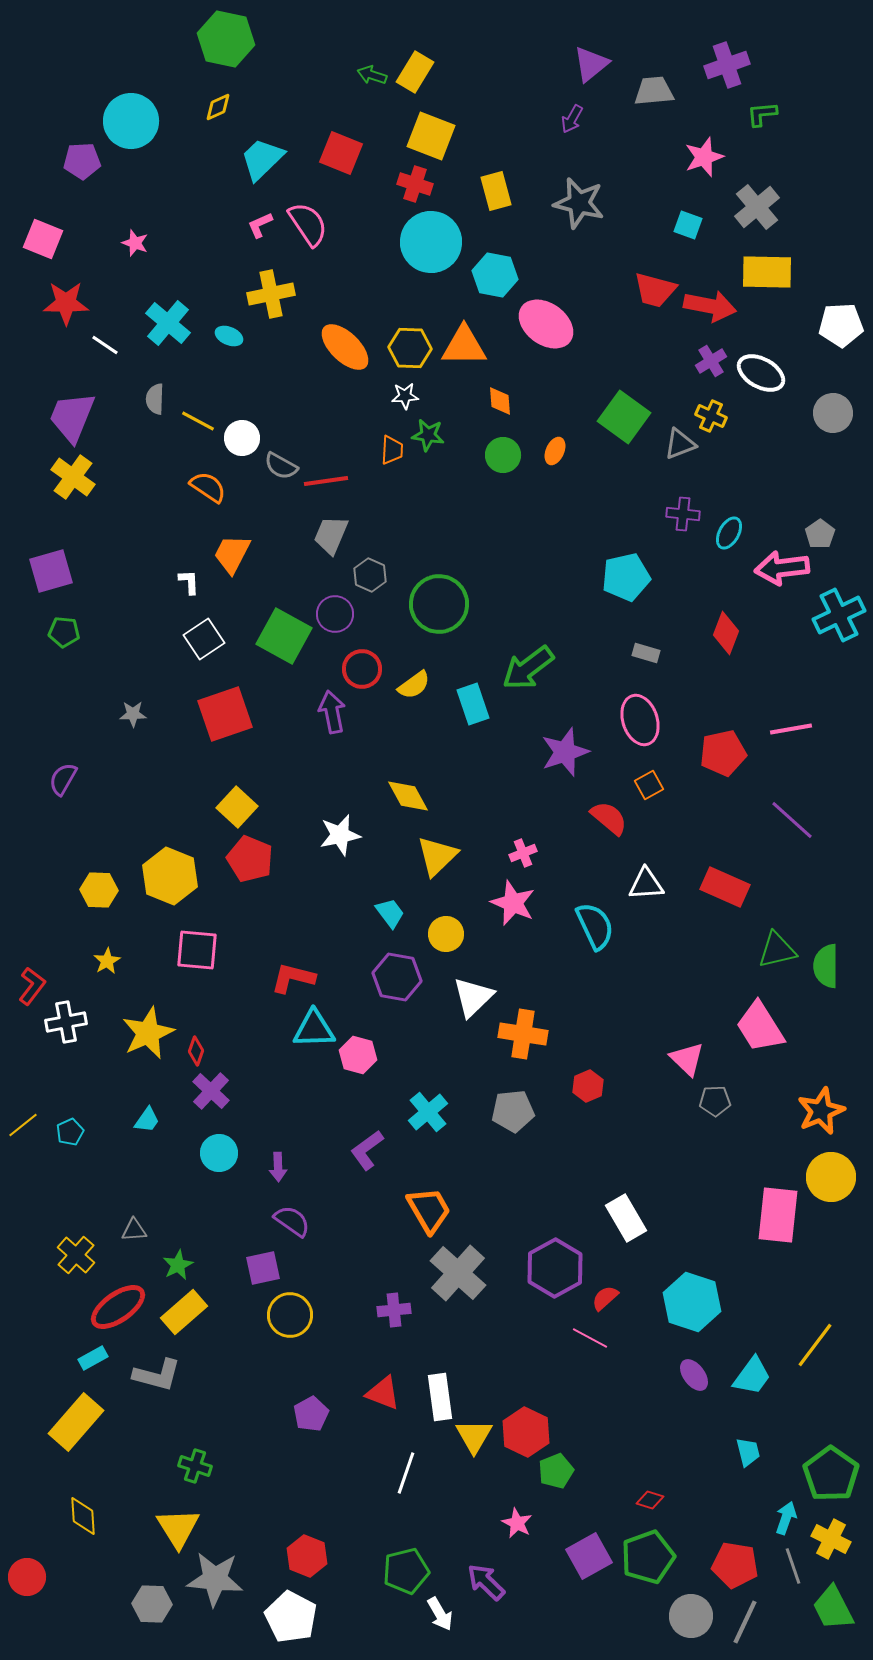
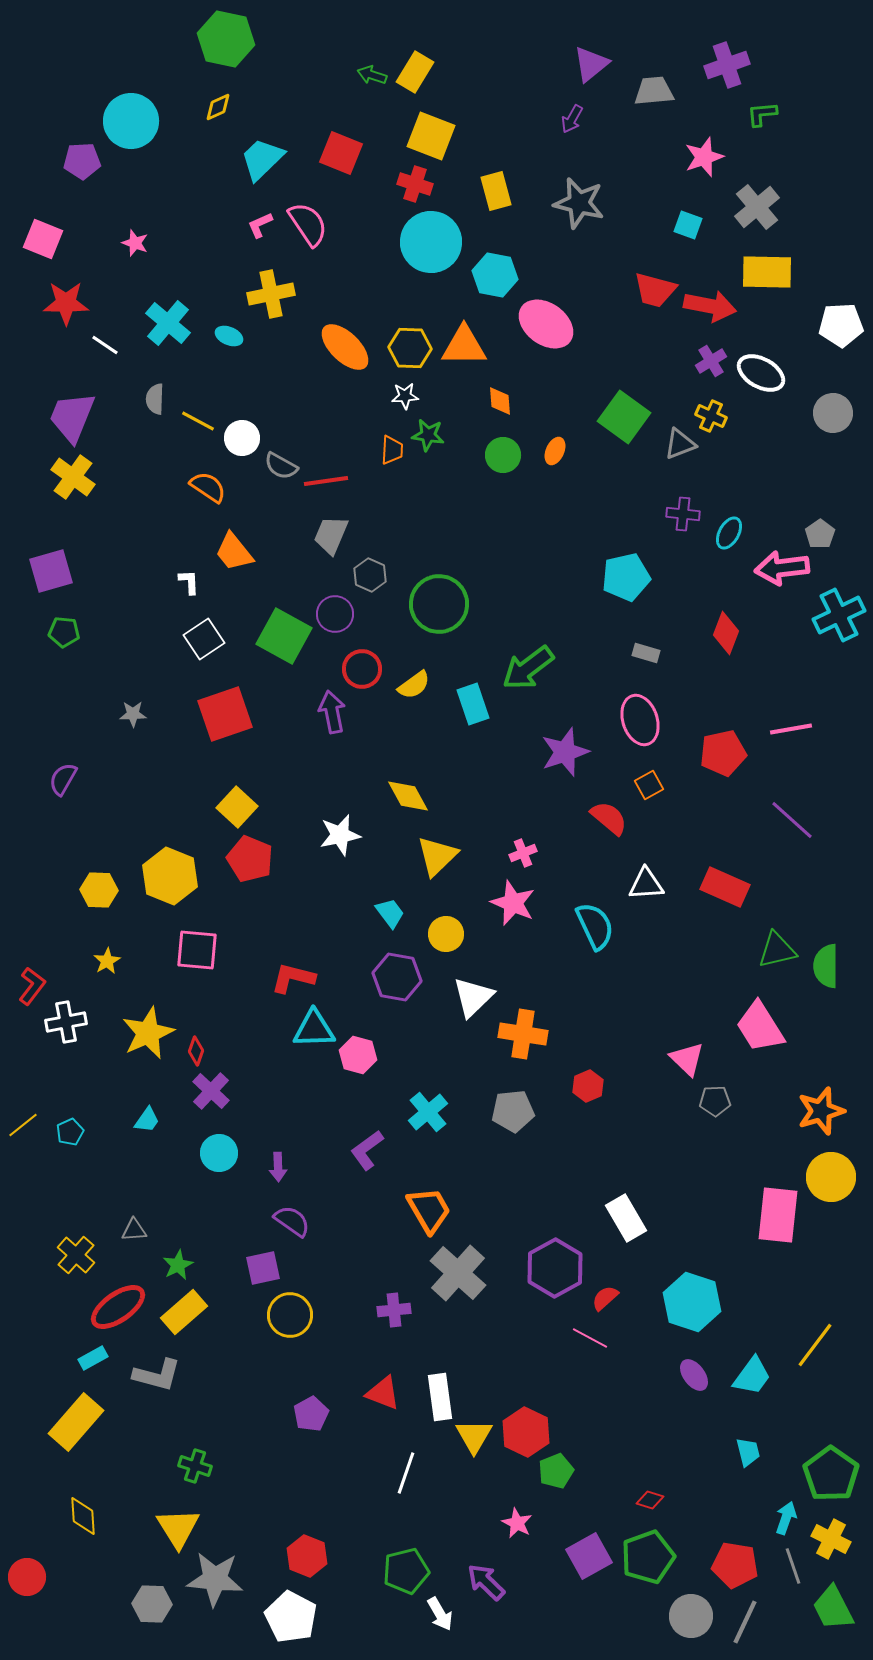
orange trapezoid at (232, 554): moved 2 px right, 2 px up; rotated 66 degrees counterclockwise
orange star at (821, 1111): rotated 6 degrees clockwise
